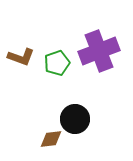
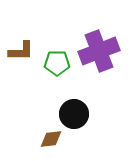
brown L-shape: moved 6 px up; rotated 20 degrees counterclockwise
green pentagon: rotated 20 degrees clockwise
black circle: moved 1 px left, 5 px up
